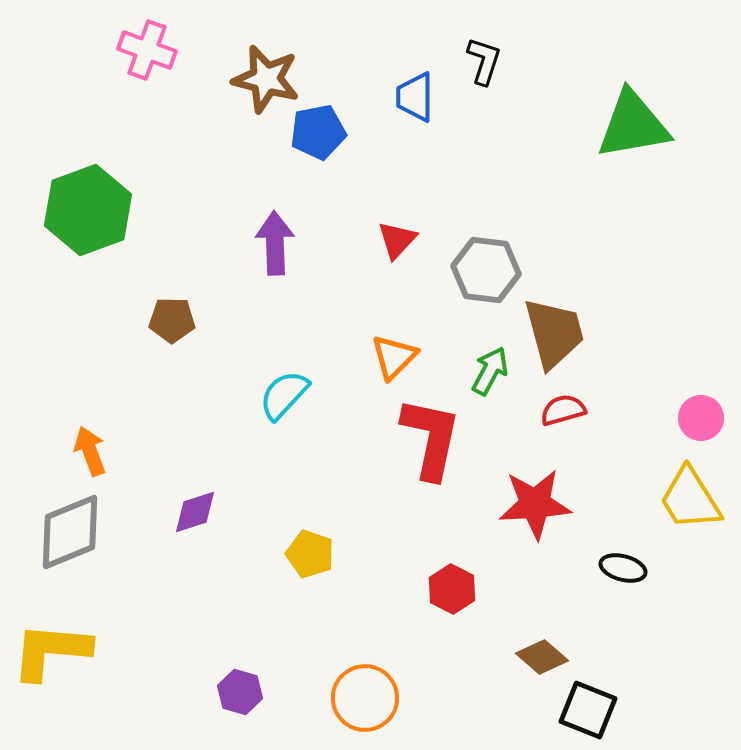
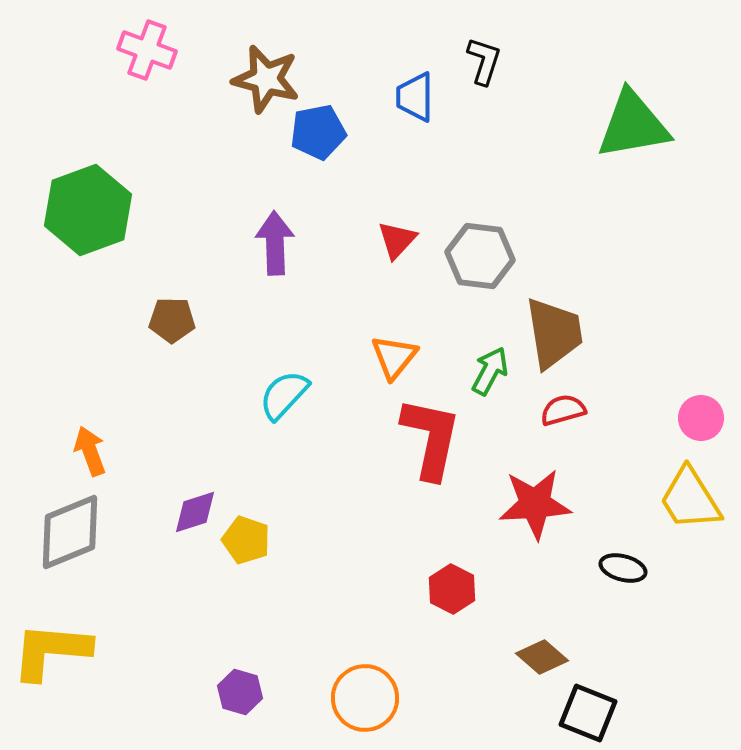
gray hexagon: moved 6 px left, 14 px up
brown trapezoid: rotated 6 degrees clockwise
orange triangle: rotated 6 degrees counterclockwise
yellow pentagon: moved 64 px left, 14 px up
black square: moved 3 px down
